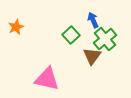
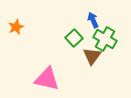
green square: moved 3 px right, 3 px down
green cross: rotated 20 degrees counterclockwise
